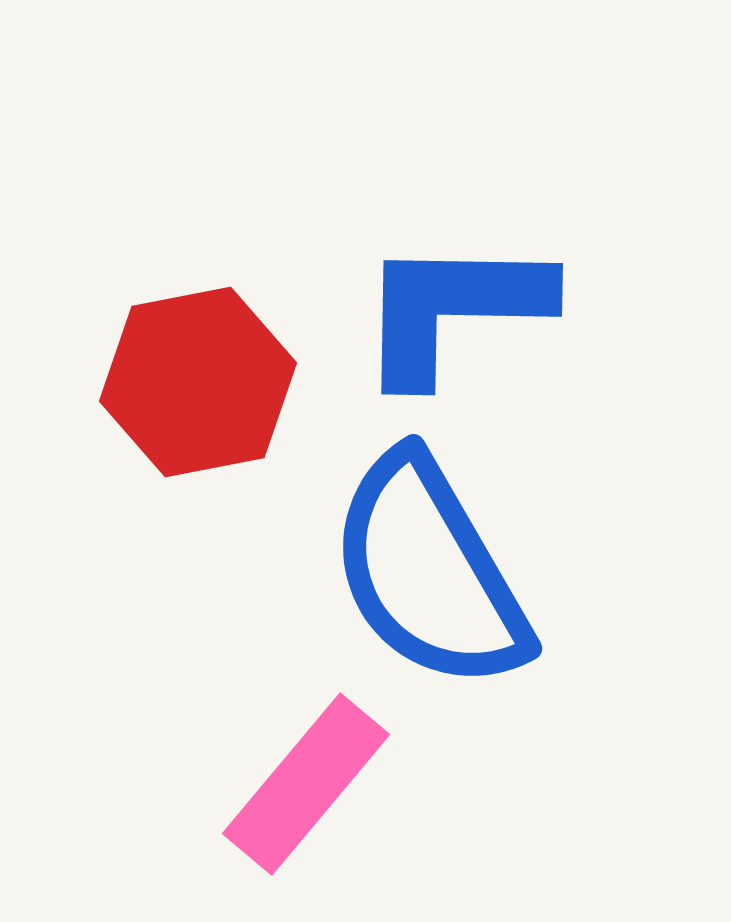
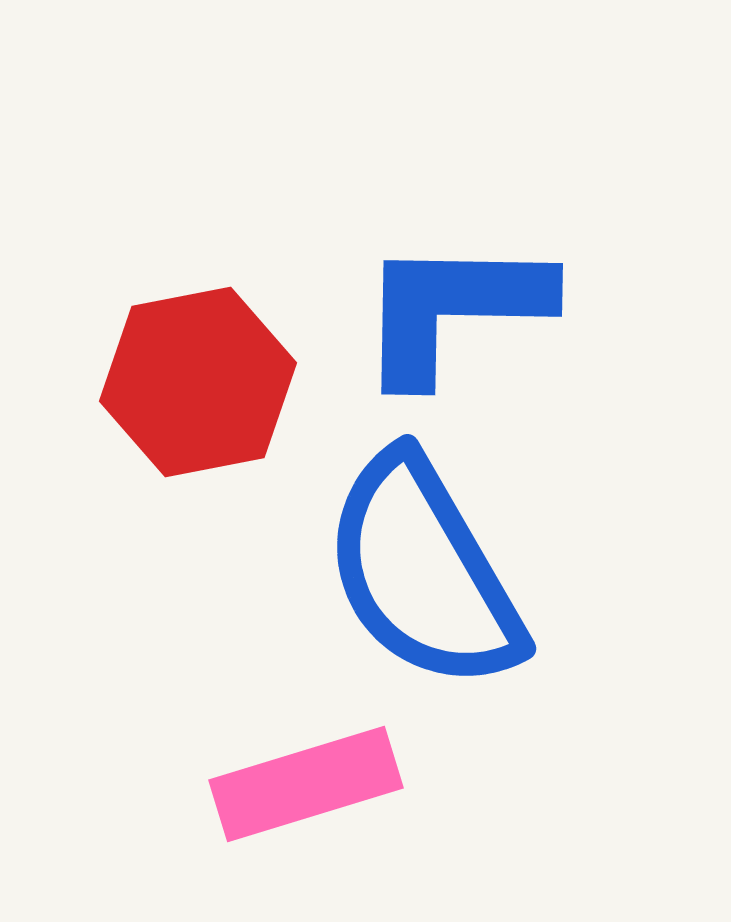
blue semicircle: moved 6 px left
pink rectangle: rotated 33 degrees clockwise
